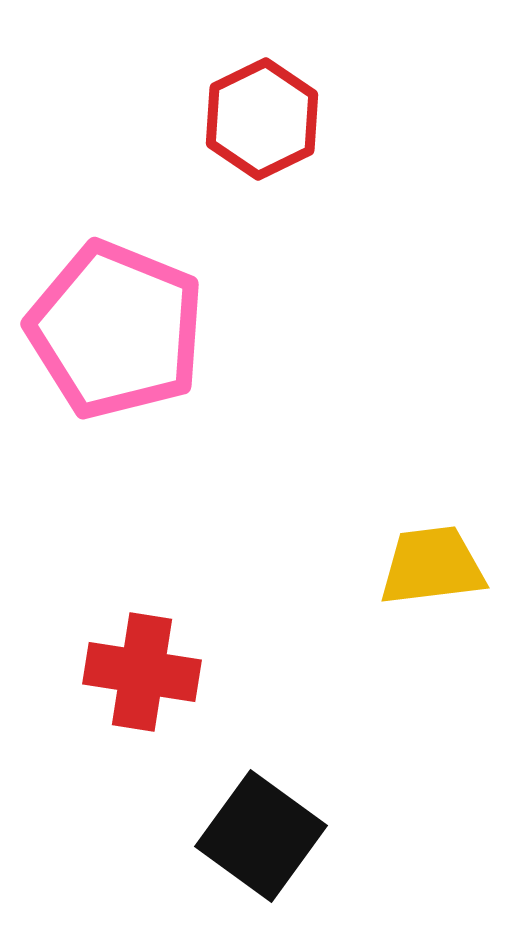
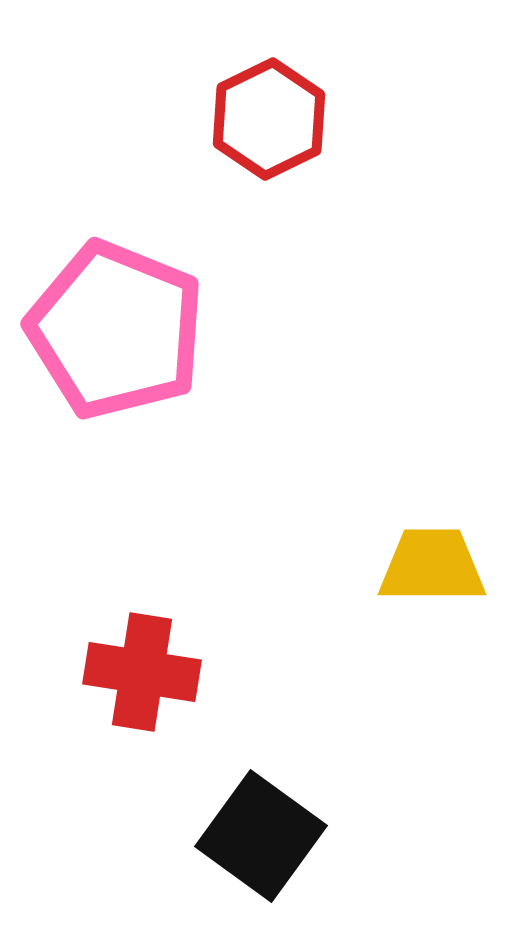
red hexagon: moved 7 px right
yellow trapezoid: rotated 7 degrees clockwise
